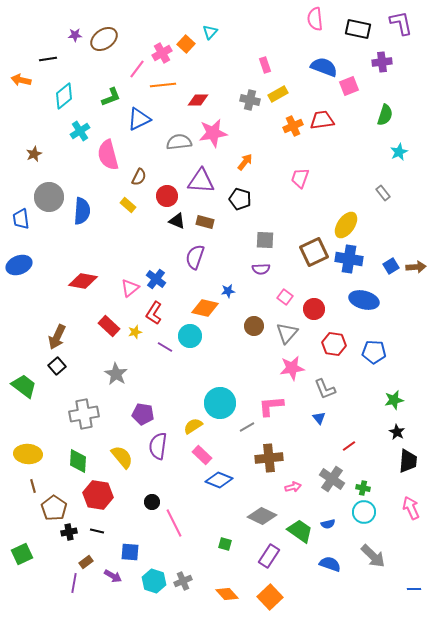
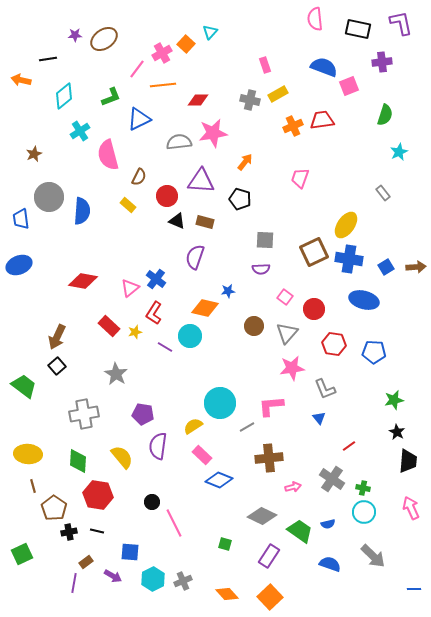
blue square at (391, 266): moved 5 px left, 1 px down
cyan hexagon at (154, 581): moved 1 px left, 2 px up; rotated 15 degrees clockwise
